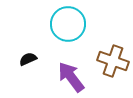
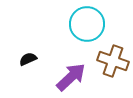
cyan circle: moved 19 px right
purple arrow: rotated 84 degrees clockwise
